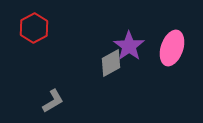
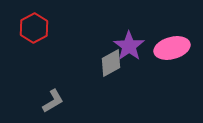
pink ellipse: rotated 56 degrees clockwise
